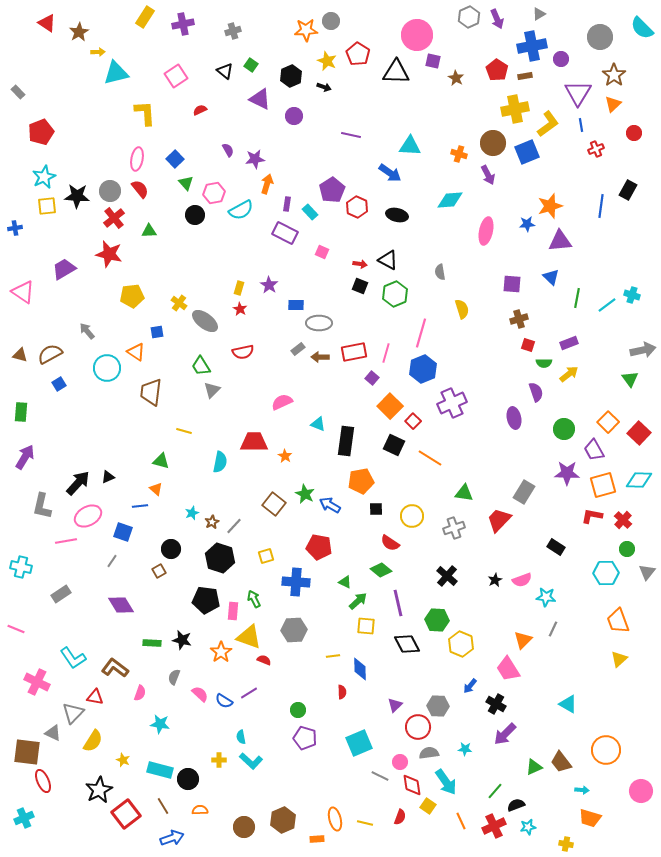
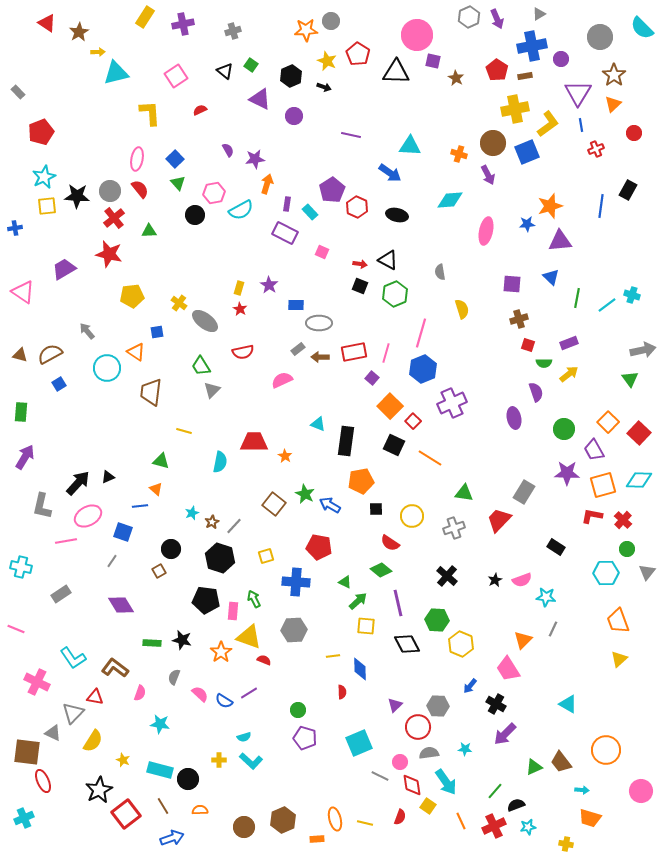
yellow L-shape at (145, 113): moved 5 px right
green triangle at (186, 183): moved 8 px left
pink semicircle at (282, 402): moved 22 px up
cyan semicircle at (241, 737): moved 3 px right; rotated 96 degrees counterclockwise
